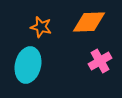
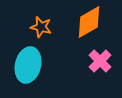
orange diamond: rotated 28 degrees counterclockwise
pink cross: rotated 15 degrees counterclockwise
